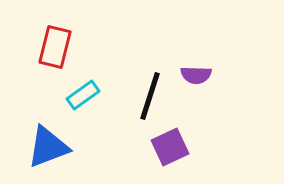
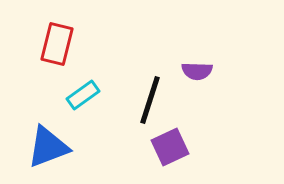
red rectangle: moved 2 px right, 3 px up
purple semicircle: moved 1 px right, 4 px up
black line: moved 4 px down
